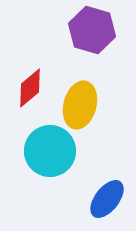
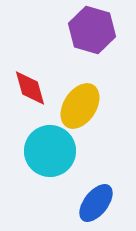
red diamond: rotated 66 degrees counterclockwise
yellow ellipse: moved 1 px down; rotated 18 degrees clockwise
blue ellipse: moved 11 px left, 4 px down
